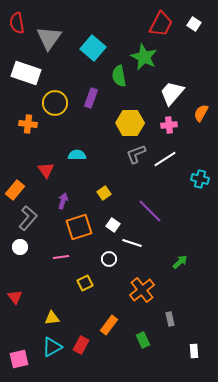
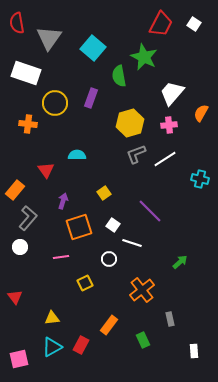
yellow hexagon at (130, 123): rotated 16 degrees counterclockwise
